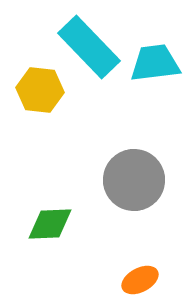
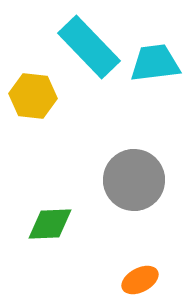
yellow hexagon: moved 7 px left, 6 px down
